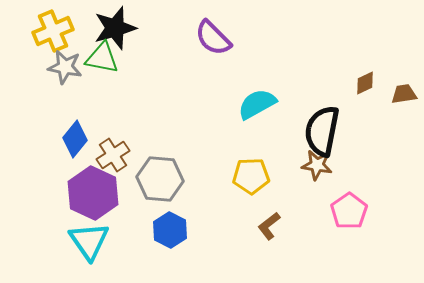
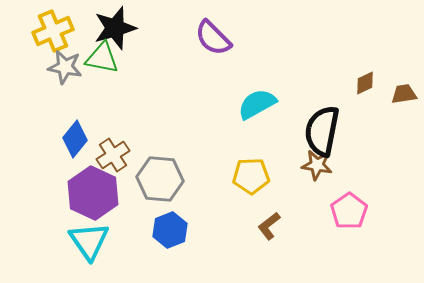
blue hexagon: rotated 12 degrees clockwise
